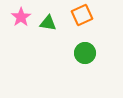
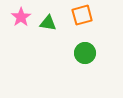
orange square: rotated 10 degrees clockwise
